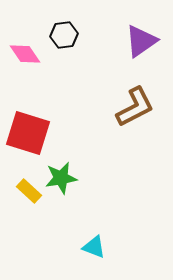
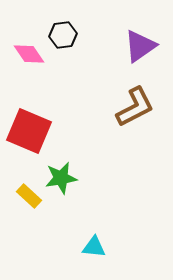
black hexagon: moved 1 px left
purple triangle: moved 1 px left, 5 px down
pink diamond: moved 4 px right
red square: moved 1 px right, 2 px up; rotated 6 degrees clockwise
yellow rectangle: moved 5 px down
cyan triangle: rotated 15 degrees counterclockwise
